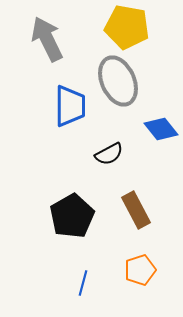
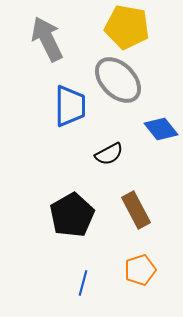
gray ellipse: moved 1 px up; rotated 21 degrees counterclockwise
black pentagon: moved 1 px up
